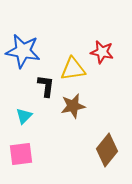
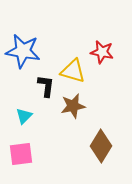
yellow triangle: moved 2 px down; rotated 24 degrees clockwise
brown diamond: moved 6 px left, 4 px up; rotated 8 degrees counterclockwise
